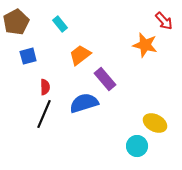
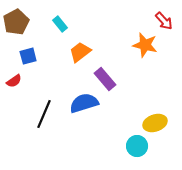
orange trapezoid: moved 3 px up
red semicircle: moved 31 px left, 6 px up; rotated 56 degrees clockwise
yellow ellipse: rotated 45 degrees counterclockwise
